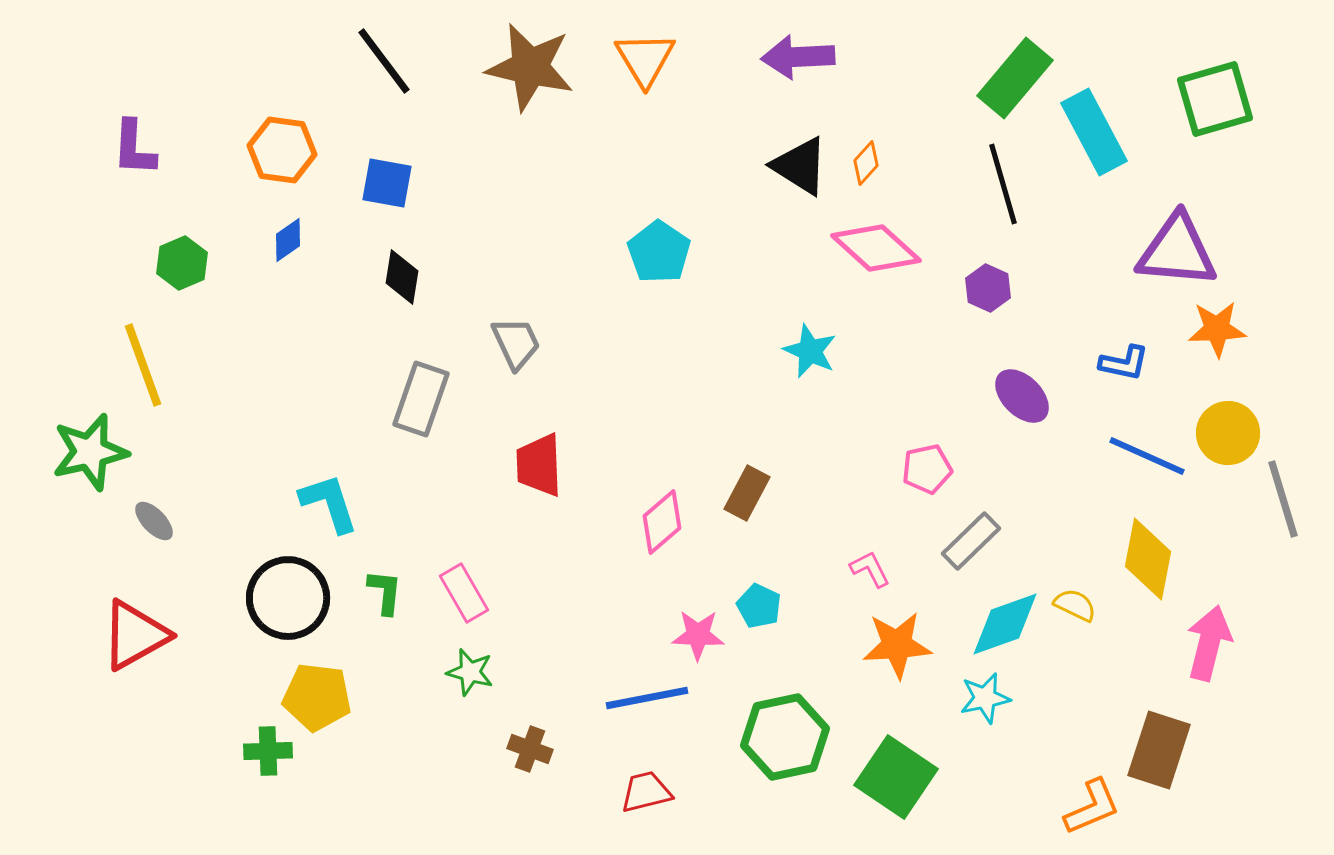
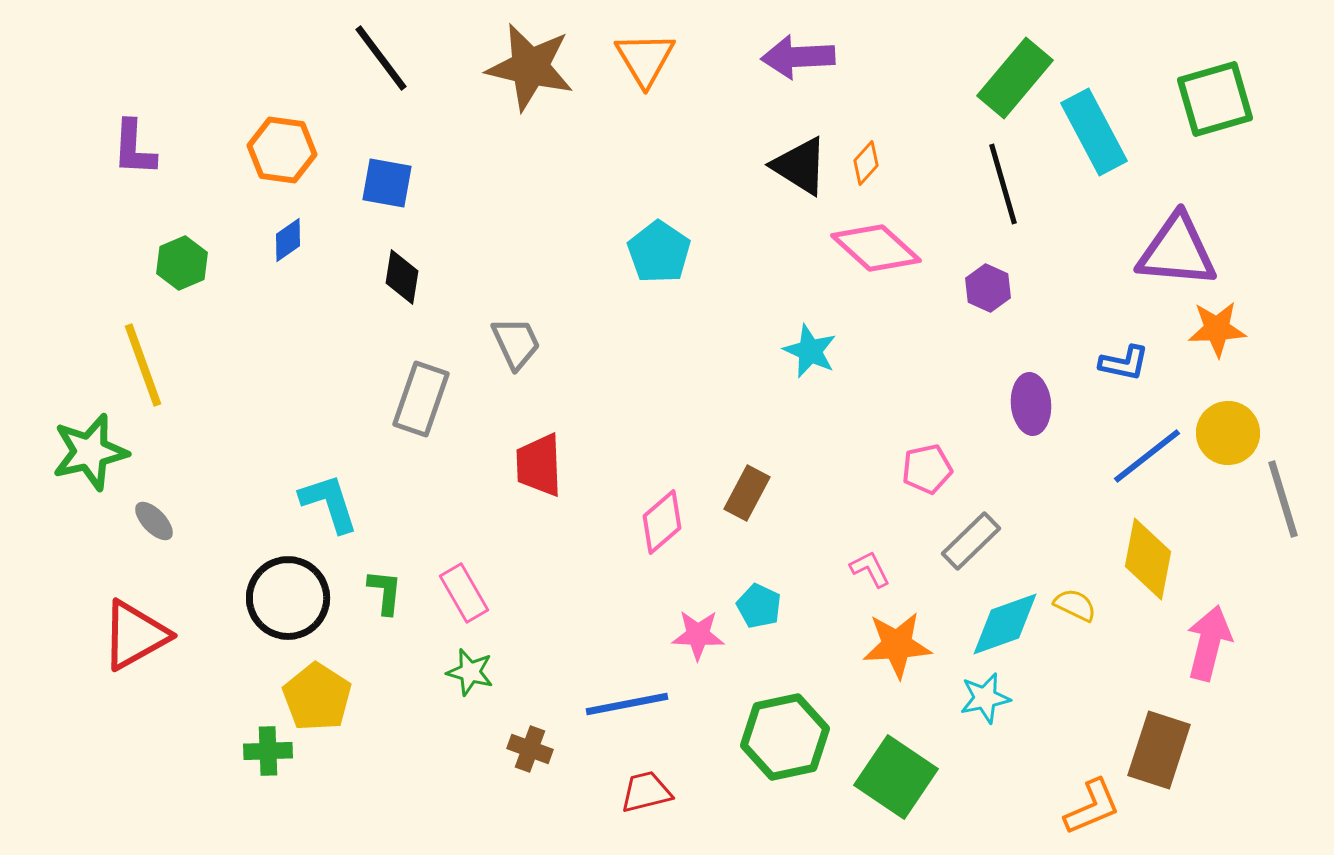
black line at (384, 61): moved 3 px left, 3 px up
purple ellipse at (1022, 396): moved 9 px right, 8 px down; rotated 40 degrees clockwise
blue line at (1147, 456): rotated 62 degrees counterclockwise
yellow pentagon at (317, 697): rotated 26 degrees clockwise
blue line at (647, 698): moved 20 px left, 6 px down
